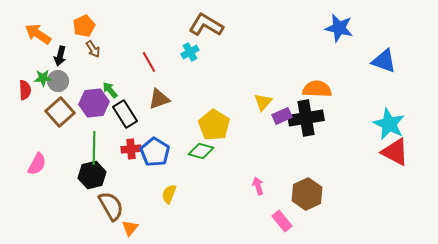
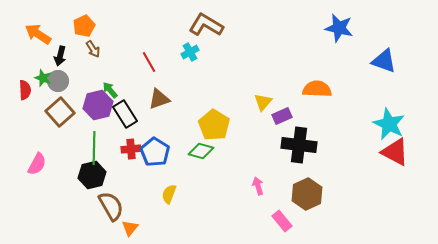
green star: rotated 24 degrees clockwise
purple hexagon: moved 4 px right, 2 px down; rotated 8 degrees counterclockwise
black cross: moved 7 px left, 27 px down; rotated 16 degrees clockwise
